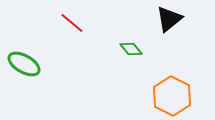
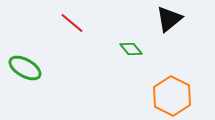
green ellipse: moved 1 px right, 4 px down
